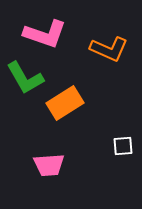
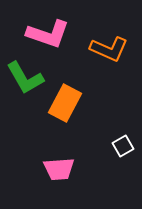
pink L-shape: moved 3 px right
orange rectangle: rotated 30 degrees counterclockwise
white square: rotated 25 degrees counterclockwise
pink trapezoid: moved 10 px right, 4 px down
